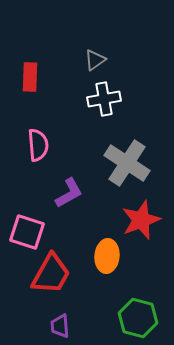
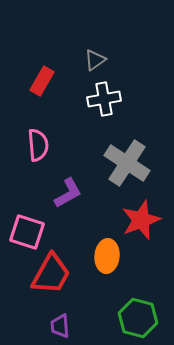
red rectangle: moved 12 px right, 4 px down; rotated 28 degrees clockwise
purple L-shape: moved 1 px left
